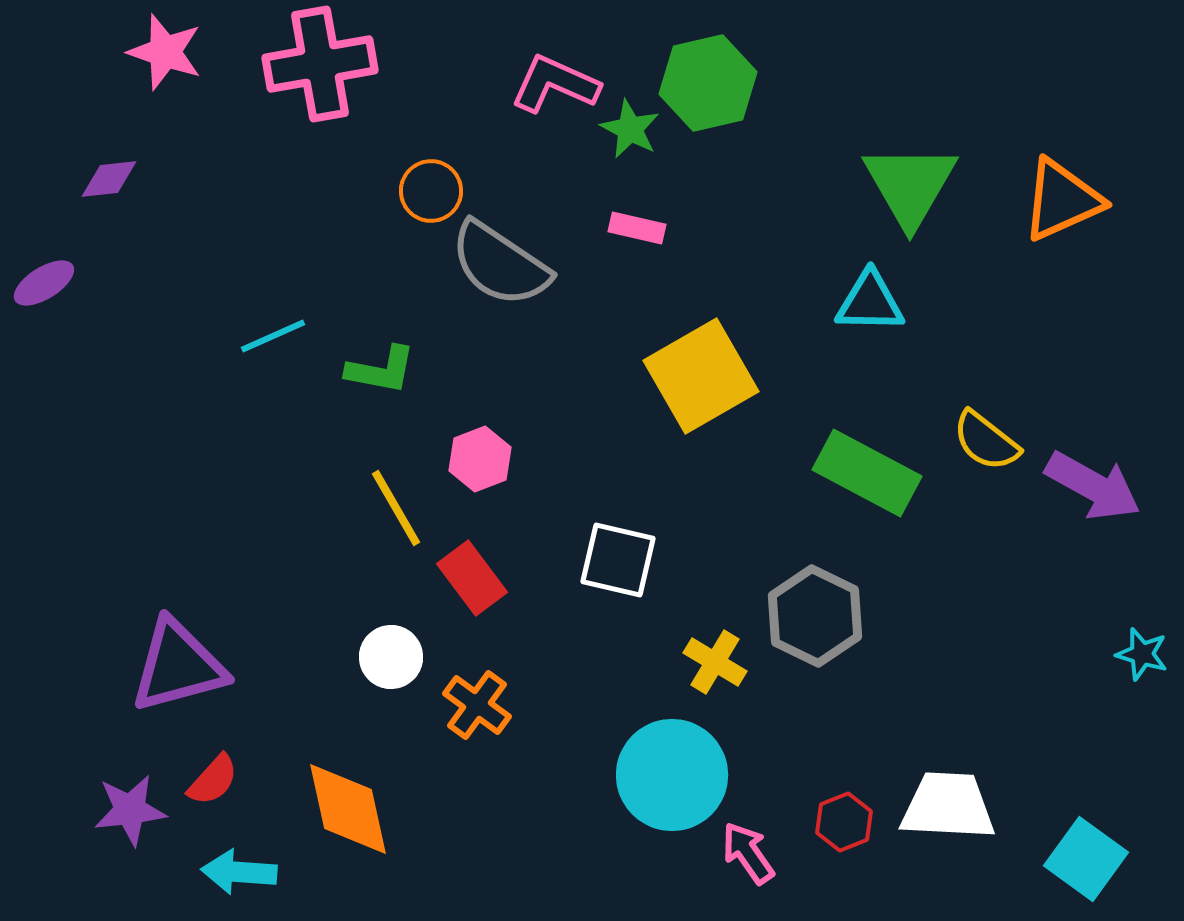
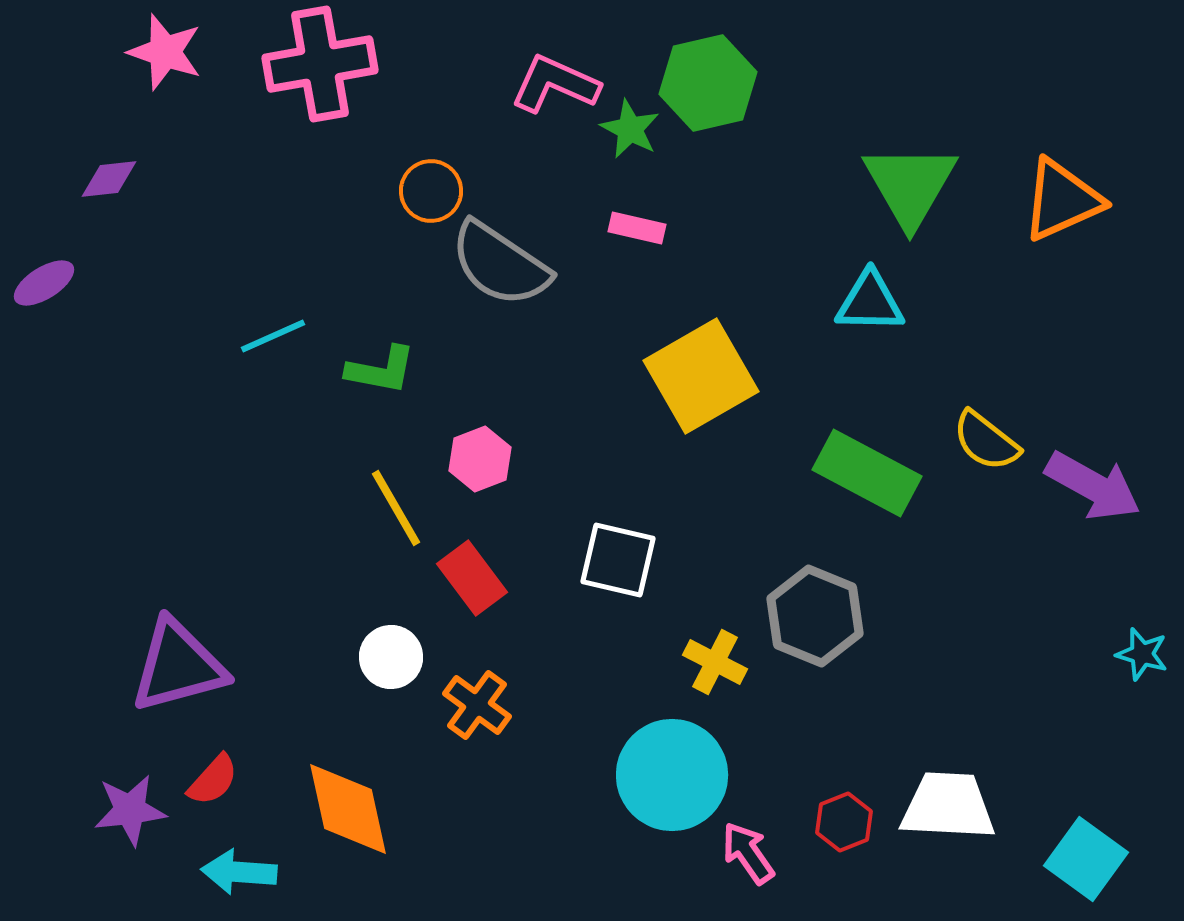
gray hexagon: rotated 4 degrees counterclockwise
yellow cross: rotated 4 degrees counterclockwise
